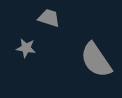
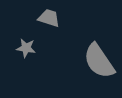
gray semicircle: moved 3 px right, 1 px down
